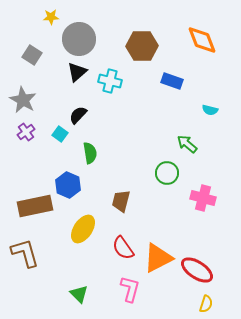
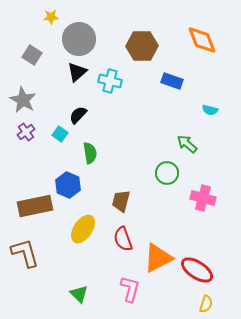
red semicircle: moved 9 px up; rotated 15 degrees clockwise
